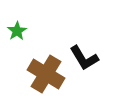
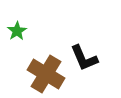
black L-shape: rotated 8 degrees clockwise
